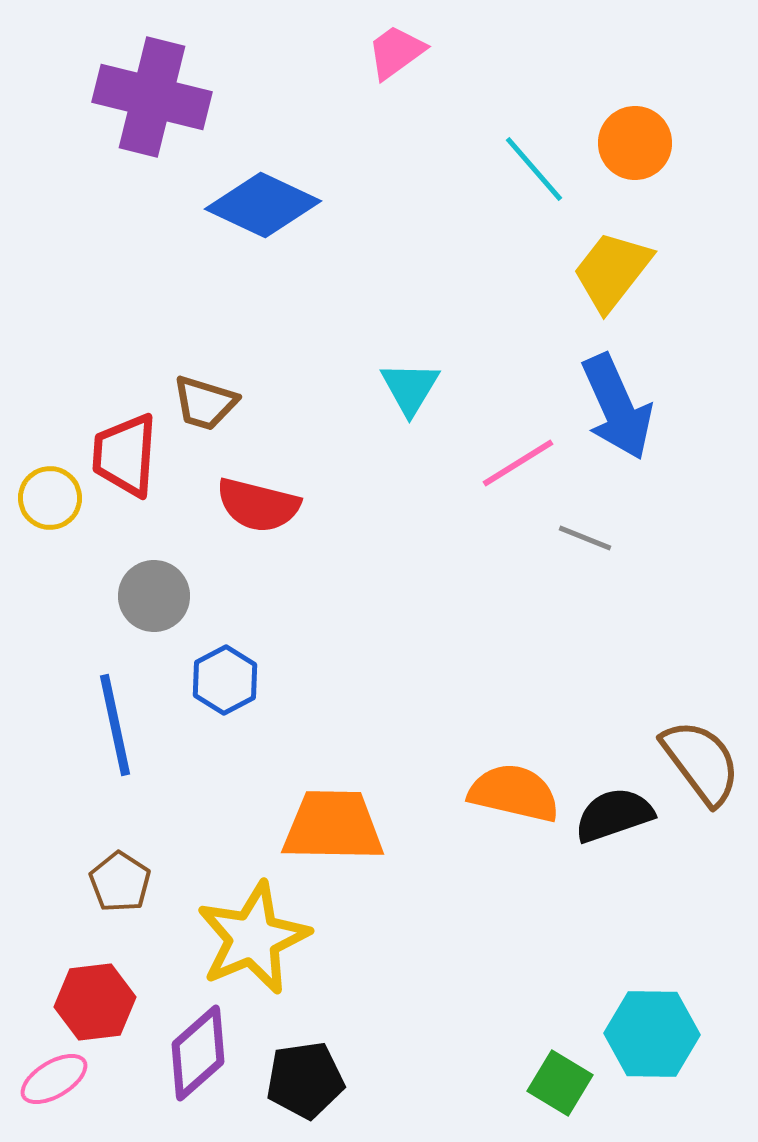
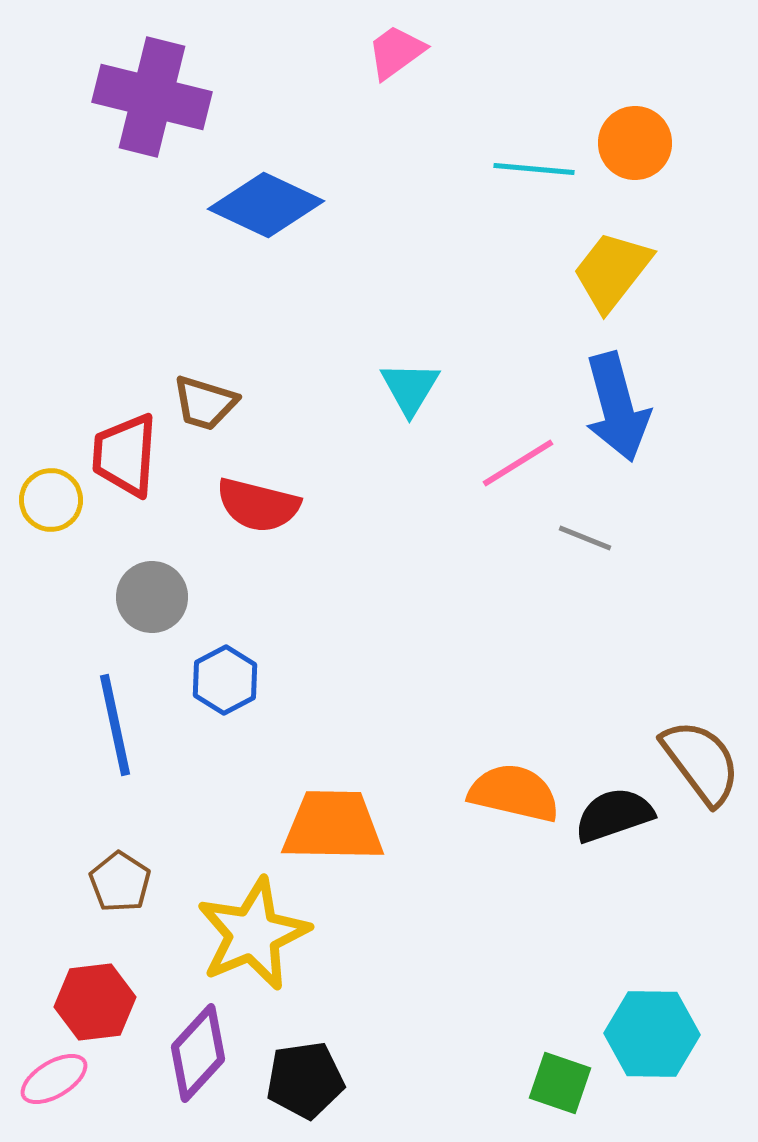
cyan line: rotated 44 degrees counterclockwise
blue diamond: moved 3 px right
blue arrow: rotated 9 degrees clockwise
yellow circle: moved 1 px right, 2 px down
gray circle: moved 2 px left, 1 px down
yellow star: moved 4 px up
purple diamond: rotated 6 degrees counterclockwise
green square: rotated 12 degrees counterclockwise
